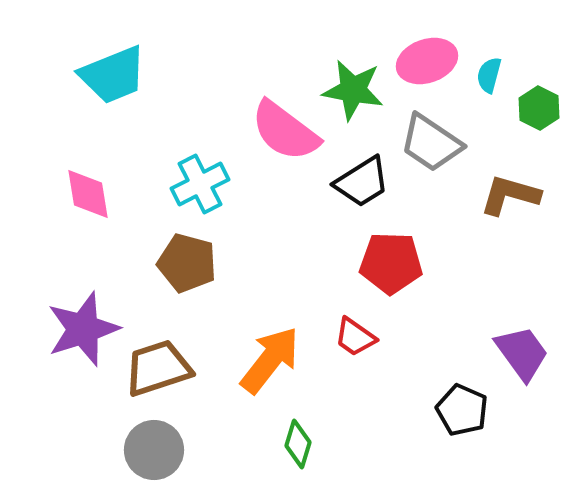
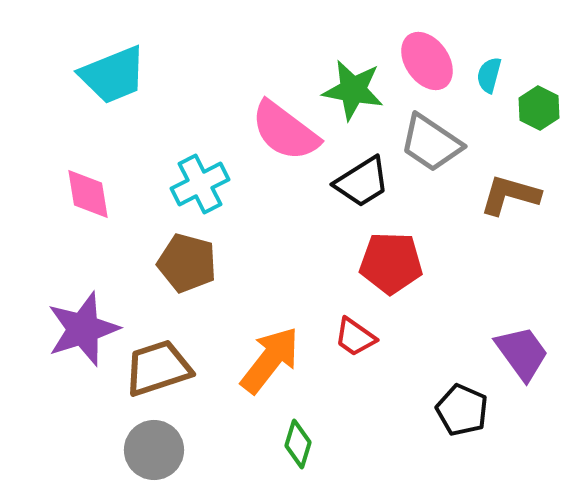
pink ellipse: rotated 74 degrees clockwise
